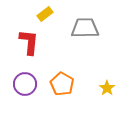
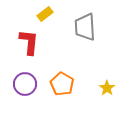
gray trapezoid: moved 1 px up; rotated 92 degrees counterclockwise
